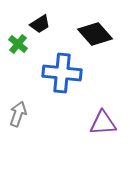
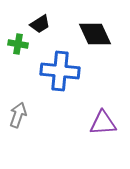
black diamond: rotated 16 degrees clockwise
green cross: rotated 30 degrees counterclockwise
blue cross: moved 2 px left, 2 px up
gray arrow: moved 1 px down
